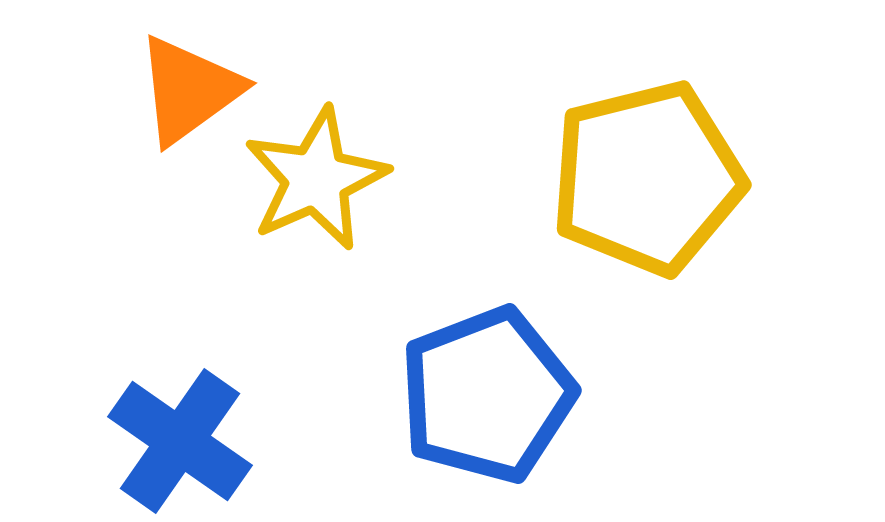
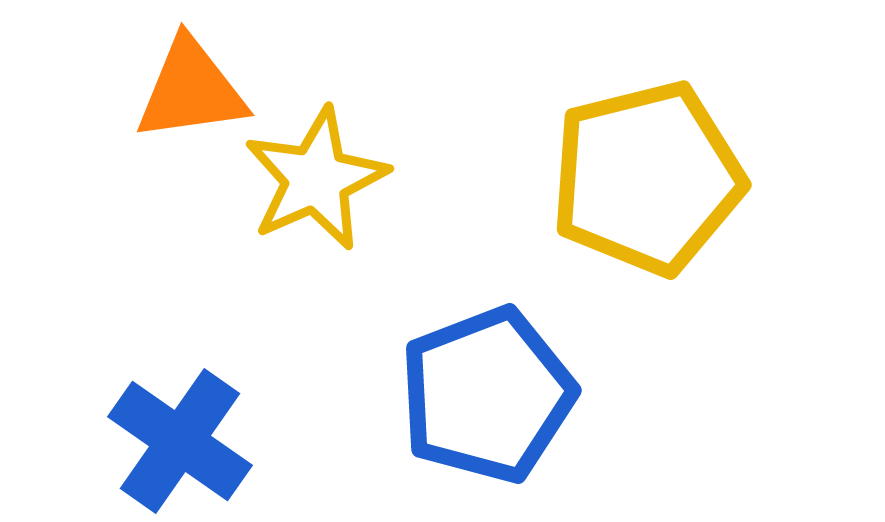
orange triangle: moved 2 px right; rotated 28 degrees clockwise
